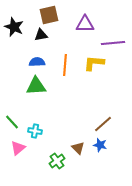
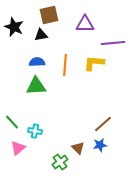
blue star: rotated 24 degrees counterclockwise
green cross: moved 3 px right, 1 px down
